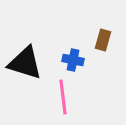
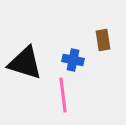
brown rectangle: rotated 25 degrees counterclockwise
pink line: moved 2 px up
